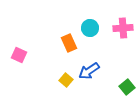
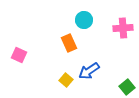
cyan circle: moved 6 px left, 8 px up
